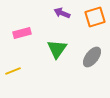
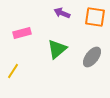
orange square: rotated 25 degrees clockwise
green triangle: rotated 15 degrees clockwise
yellow line: rotated 35 degrees counterclockwise
